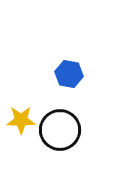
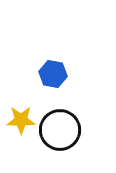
blue hexagon: moved 16 px left
